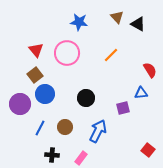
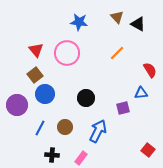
orange line: moved 6 px right, 2 px up
purple circle: moved 3 px left, 1 px down
